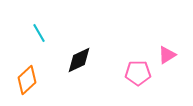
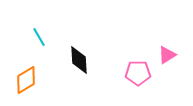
cyan line: moved 4 px down
black diamond: rotated 68 degrees counterclockwise
orange diamond: moved 1 px left; rotated 12 degrees clockwise
